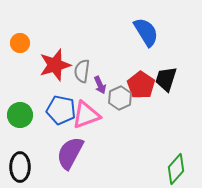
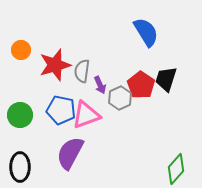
orange circle: moved 1 px right, 7 px down
